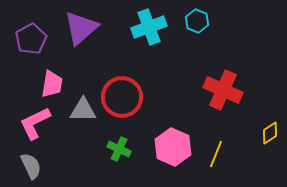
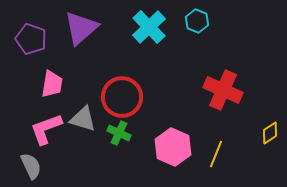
cyan cross: rotated 24 degrees counterclockwise
purple pentagon: rotated 24 degrees counterclockwise
gray triangle: moved 9 px down; rotated 16 degrees clockwise
pink L-shape: moved 11 px right, 6 px down; rotated 6 degrees clockwise
green cross: moved 16 px up
